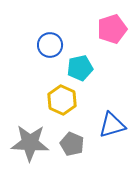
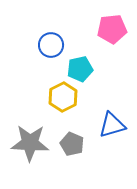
pink pentagon: rotated 12 degrees clockwise
blue circle: moved 1 px right
cyan pentagon: moved 1 px down
yellow hexagon: moved 1 px right, 3 px up; rotated 8 degrees clockwise
